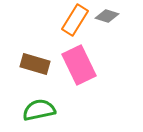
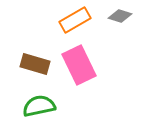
gray diamond: moved 13 px right
orange rectangle: rotated 28 degrees clockwise
green semicircle: moved 4 px up
